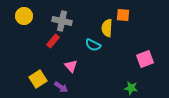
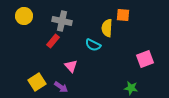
yellow square: moved 1 px left, 3 px down
